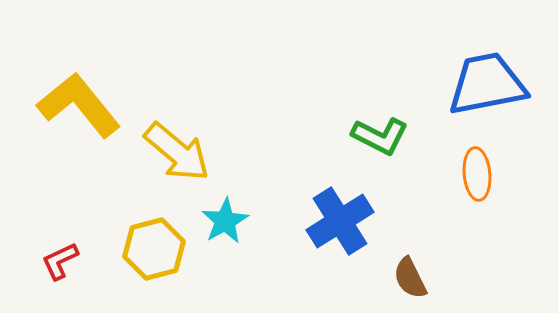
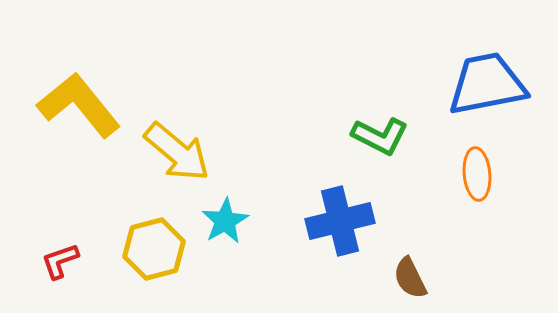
blue cross: rotated 18 degrees clockwise
red L-shape: rotated 6 degrees clockwise
